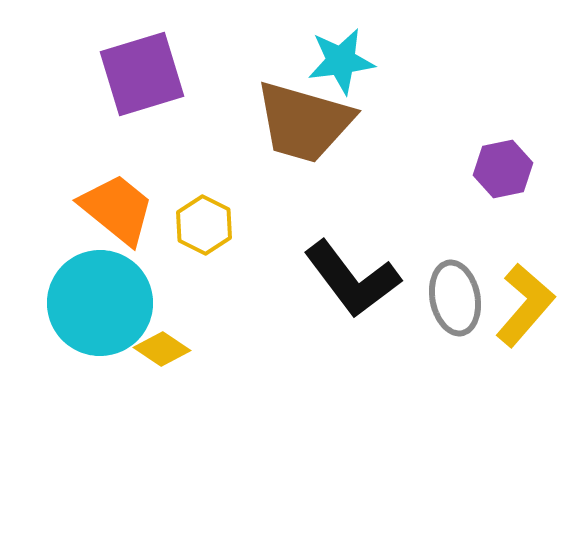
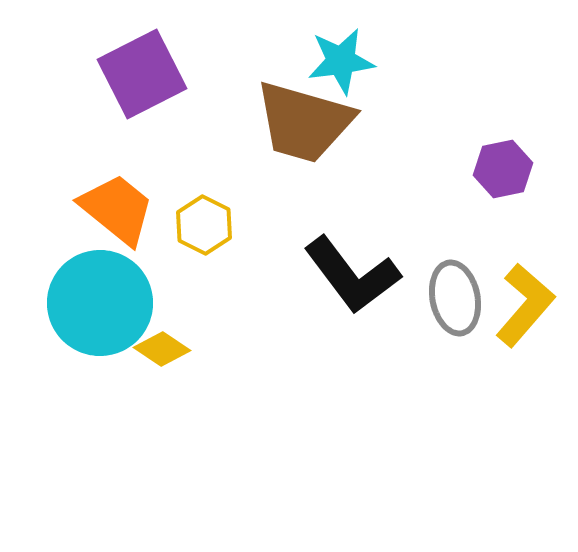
purple square: rotated 10 degrees counterclockwise
black L-shape: moved 4 px up
